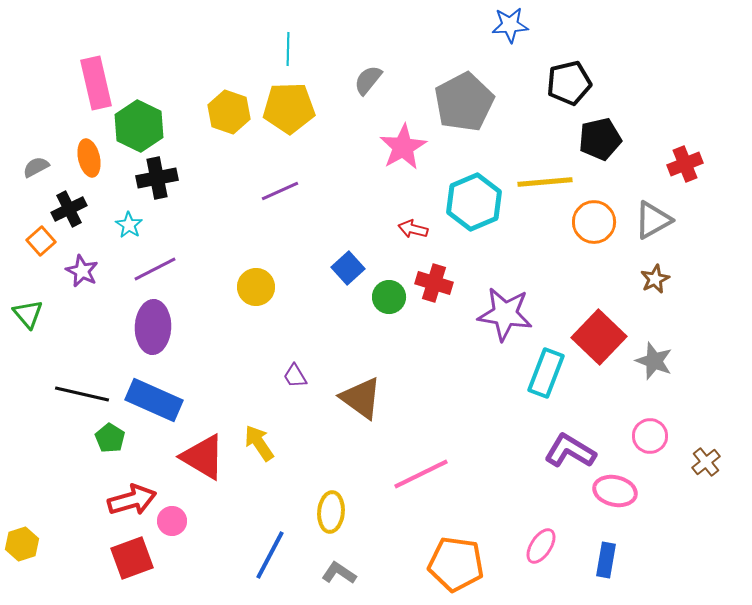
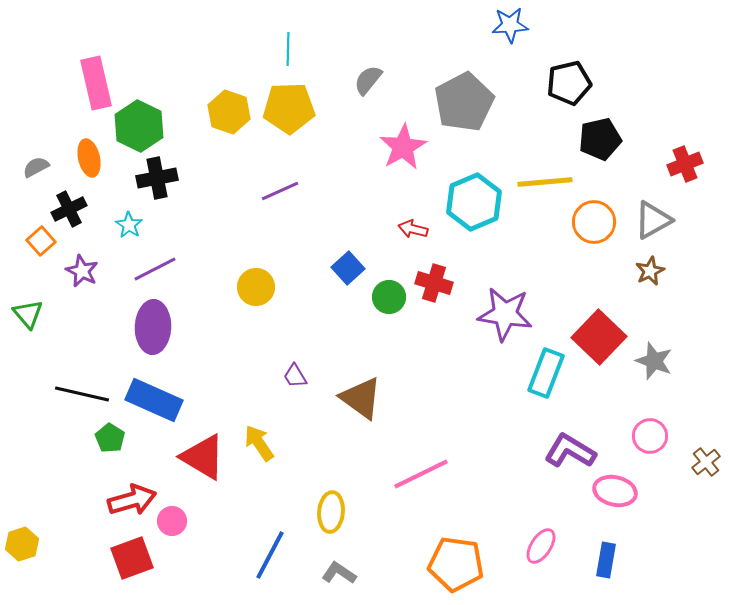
brown star at (655, 279): moved 5 px left, 8 px up
